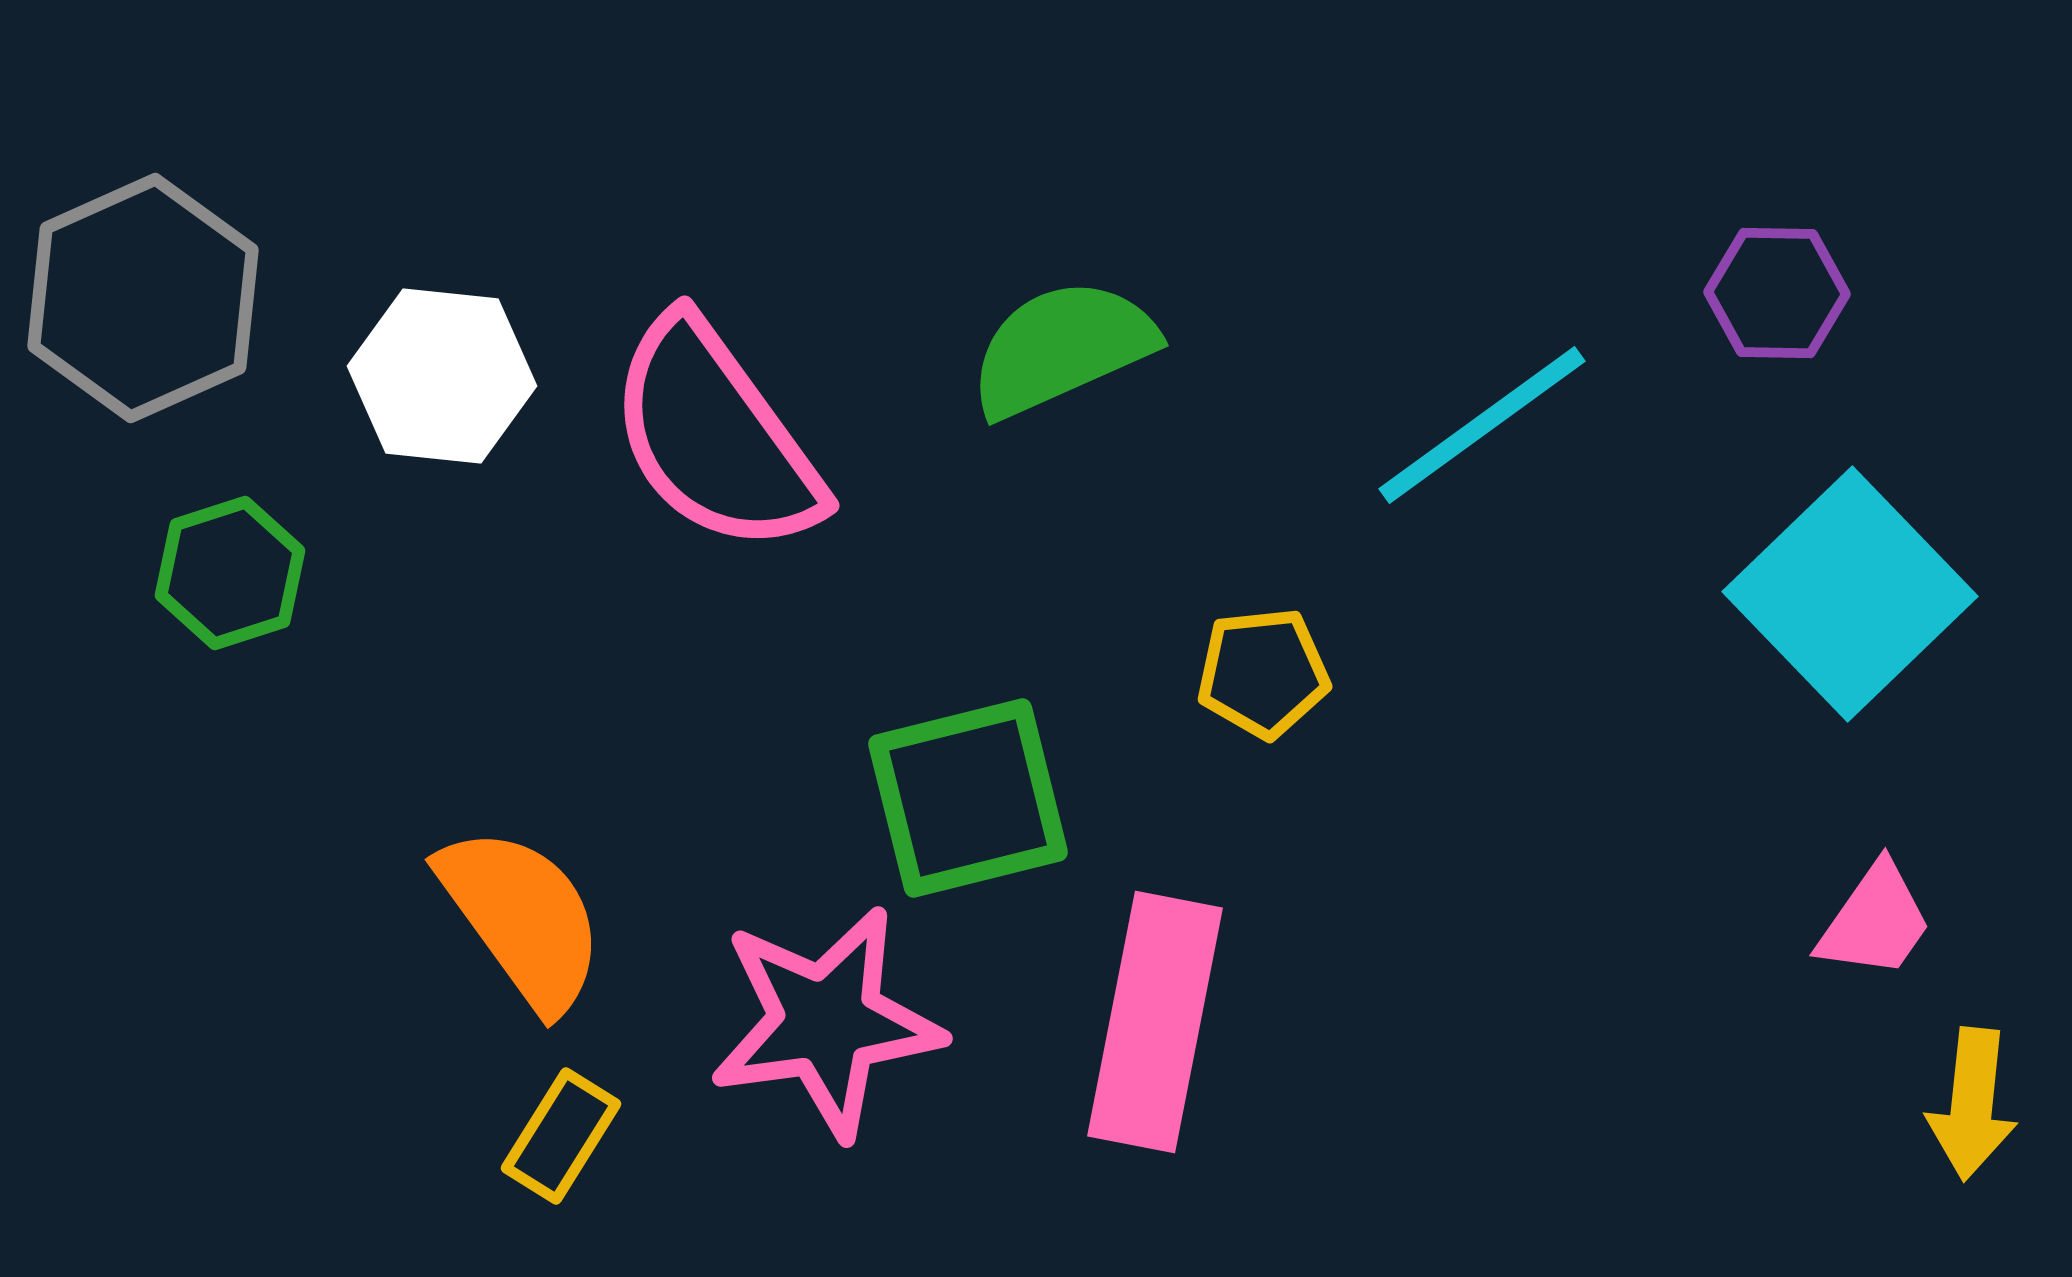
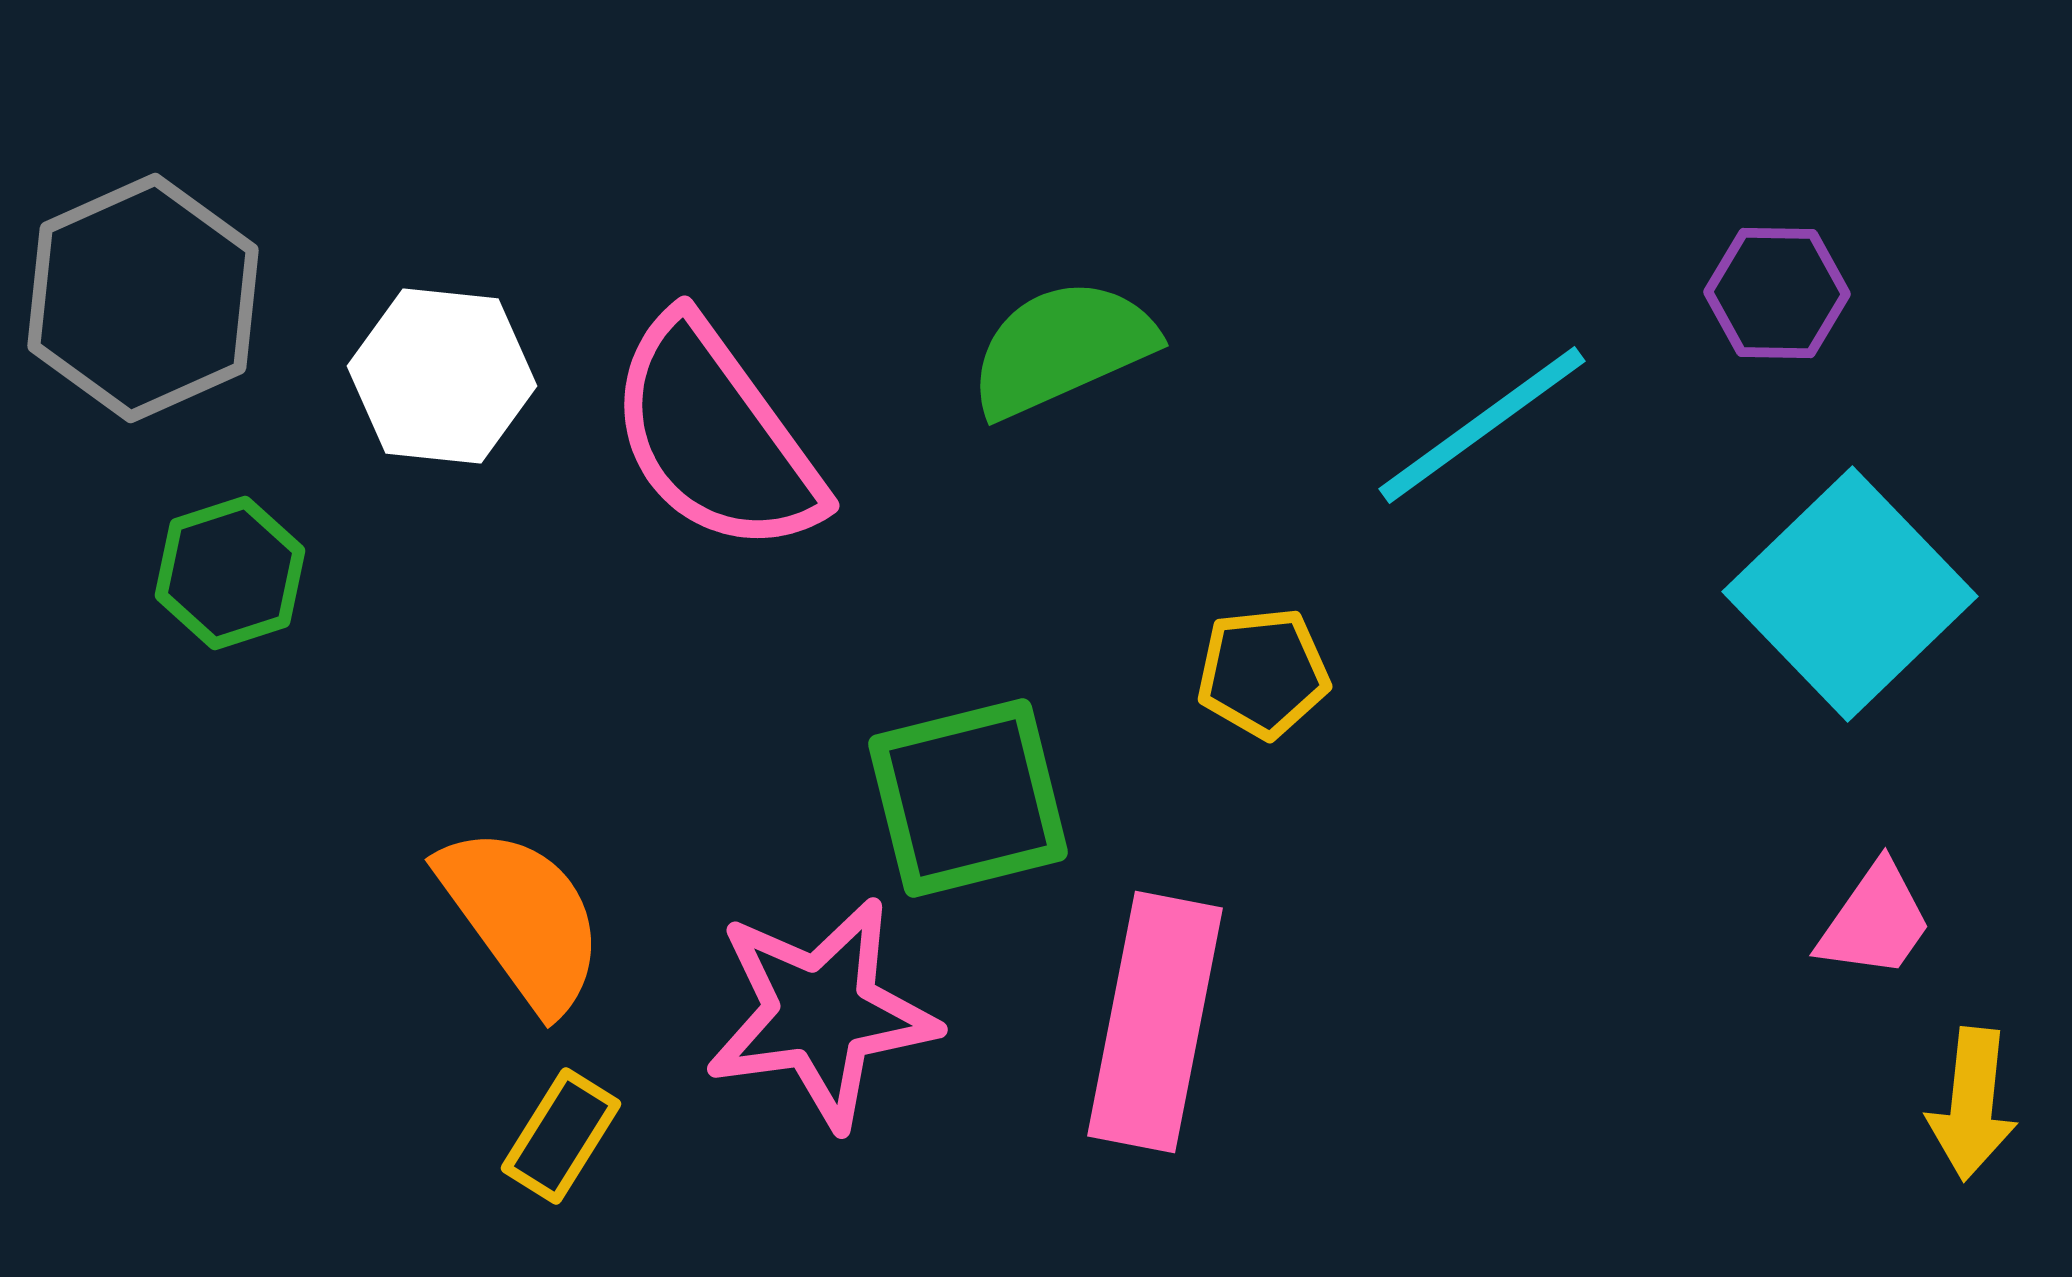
pink star: moved 5 px left, 9 px up
